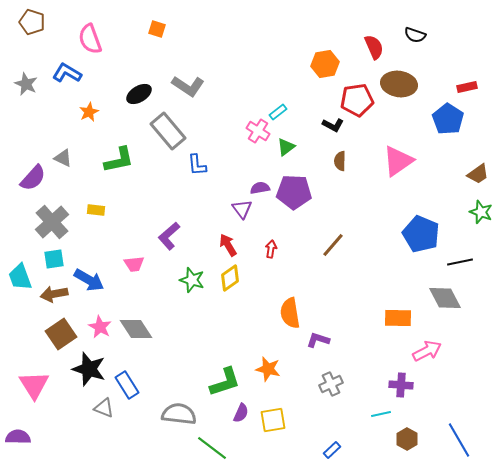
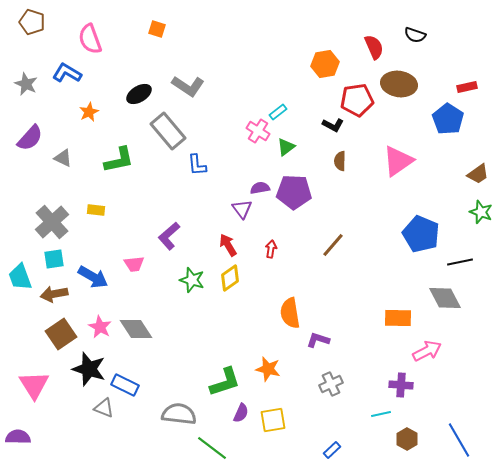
purple semicircle at (33, 178): moved 3 px left, 40 px up
blue arrow at (89, 280): moved 4 px right, 3 px up
blue rectangle at (127, 385): moved 2 px left; rotated 32 degrees counterclockwise
